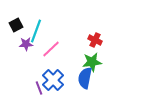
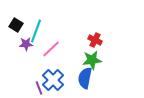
black square: rotated 32 degrees counterclockwise
green star: moved 2 px up
